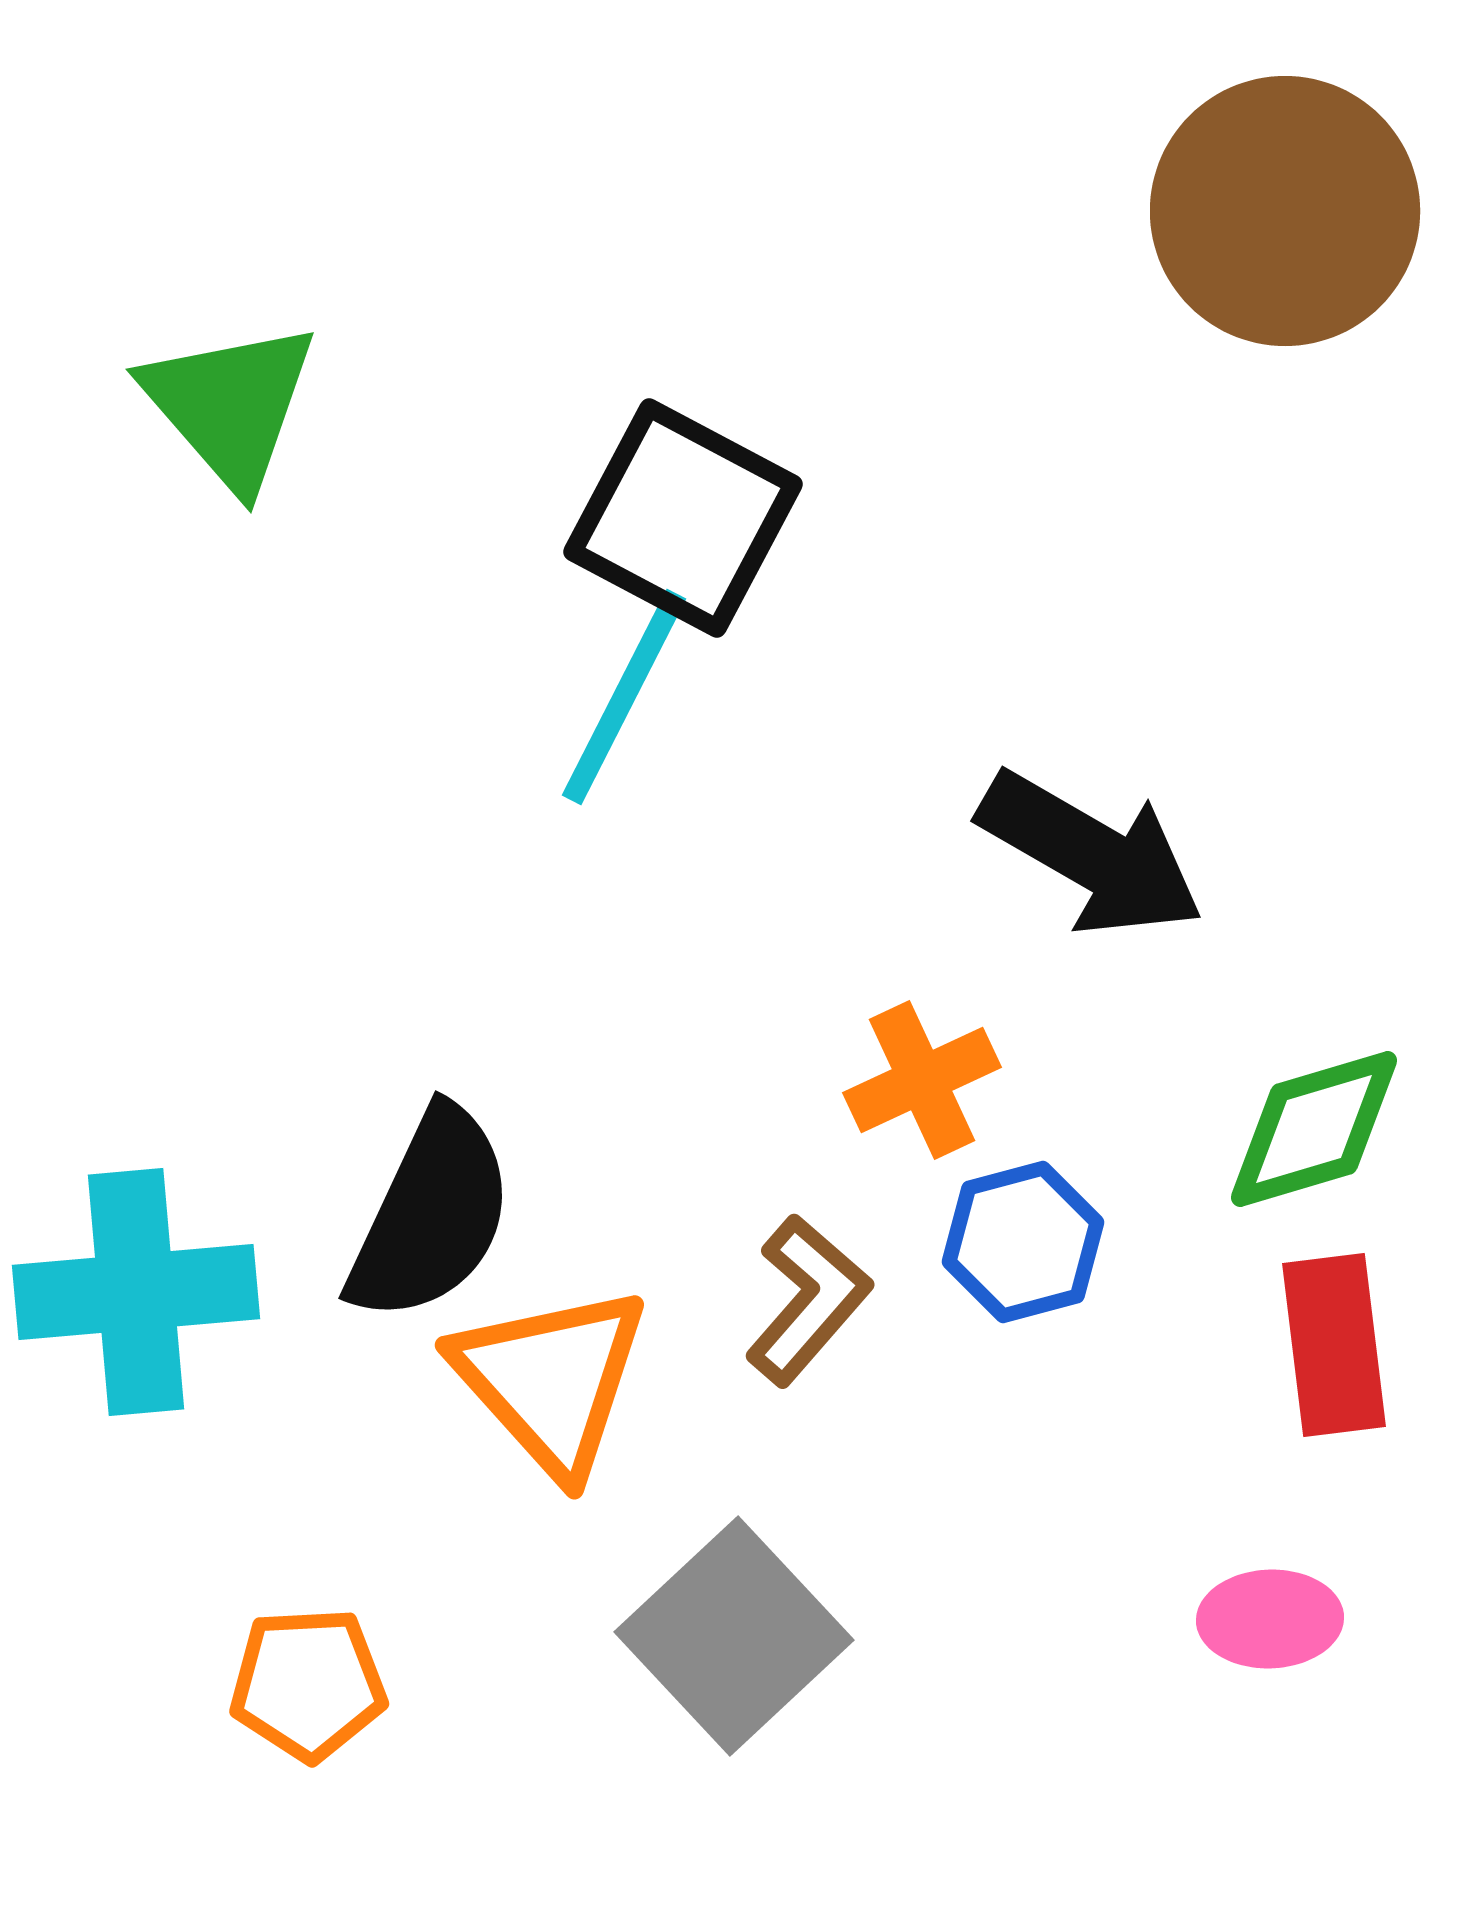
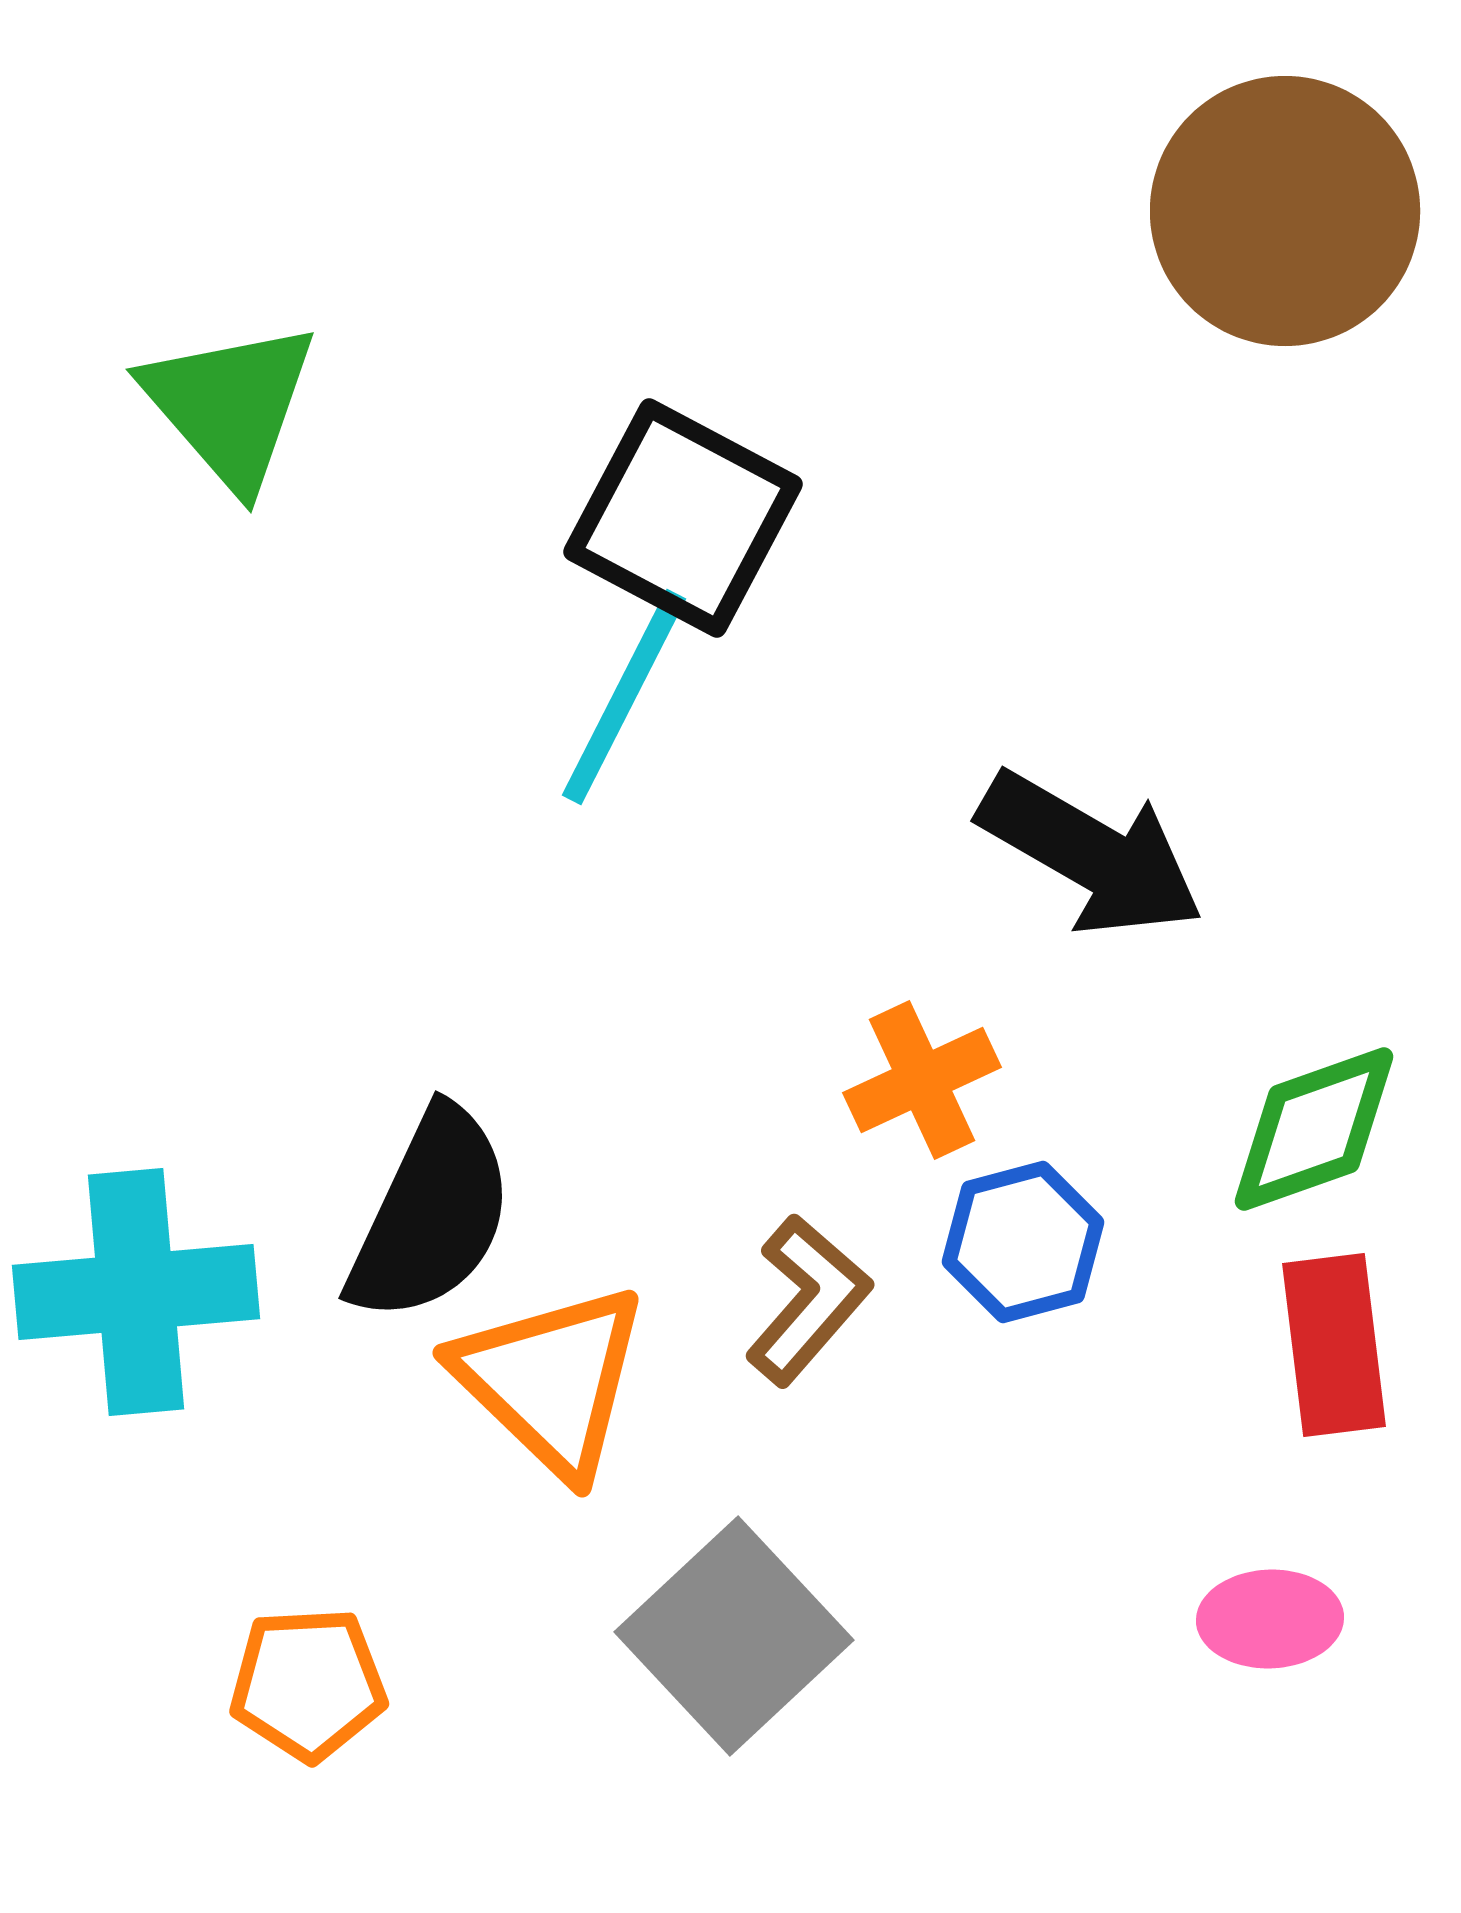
green diamond: rotated 3 degrees counterclockwise
orange triangle: rotated 4 degrees counterclockwise
